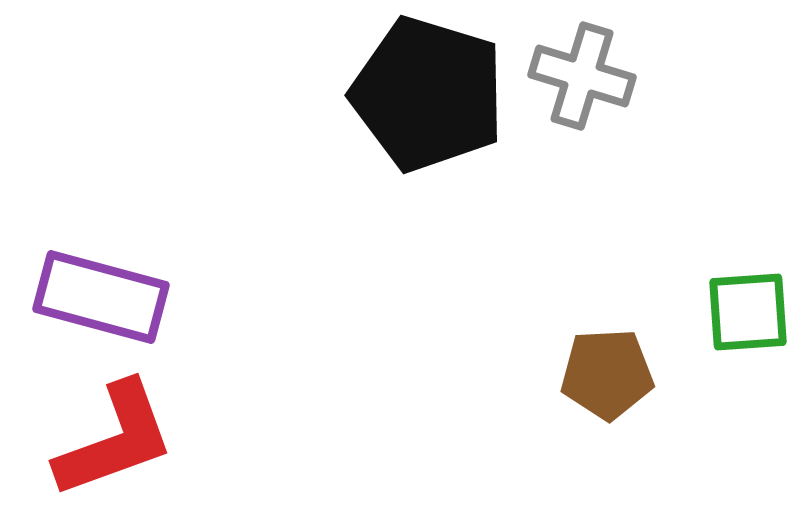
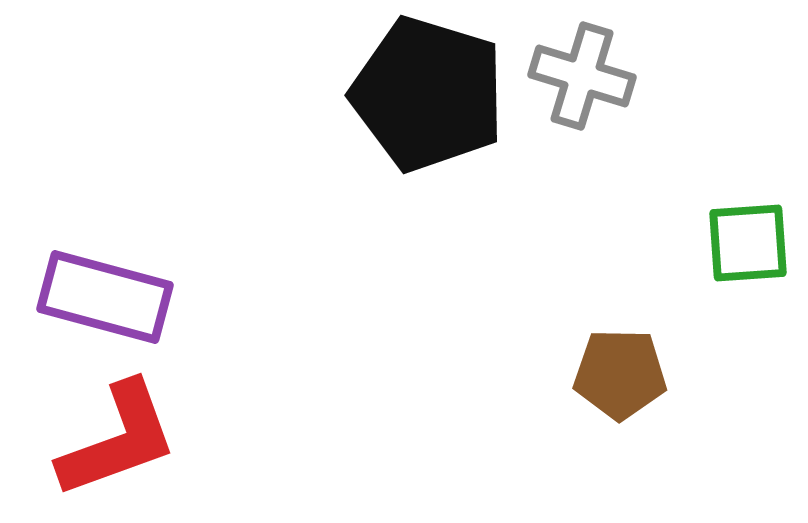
purple rectangle: moved 4 px right
green square: moved 69 px up
brown pentagon: moved 13 px right; rotated 4 degrees clockwise
red L-shape: moved 3 px right
